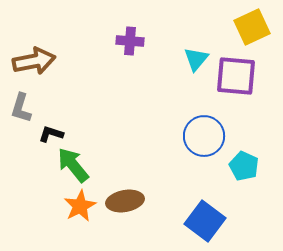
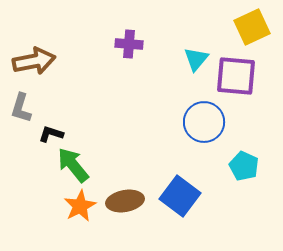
purple cross: moved 1 px left, 3 px down
blue circle: moved 14 px up
blue square: moved 25 px left, 25 px up
